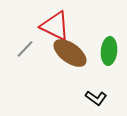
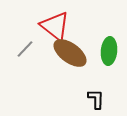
red triangle: rotated 12 degrees clockwise
black L-shape: moved 1 px down; rotated 125 degrees counterclockwise
